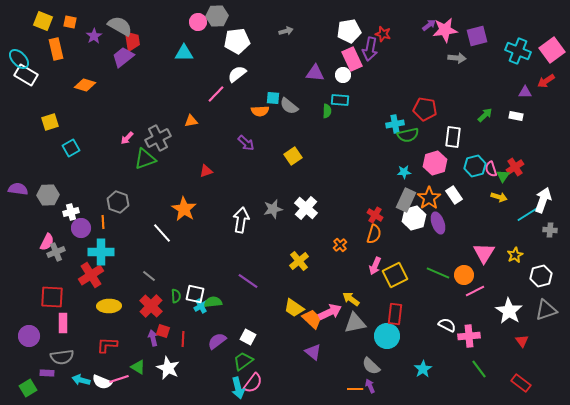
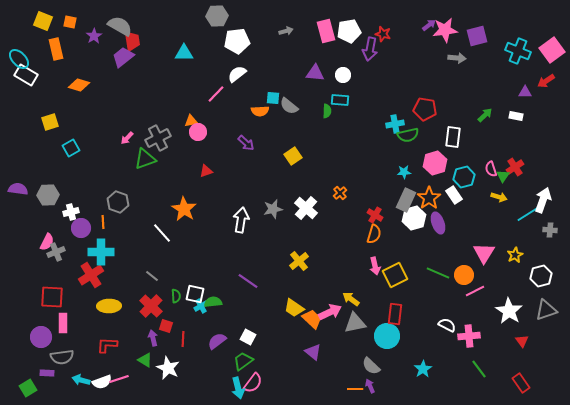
pink circle at (198, 22): moved 110 px down
pink rectangle at (352, 59): moved 26 px left, 28 px up; rotated 10 degrees clockwise
orange diamond at (85, 85): moved 6 px left
cyan hexagon at (475, 166): moved 11 px left, 11 px down
orange cross at (340, 245): moved 52 px up
pink arrow at (375, 266): rotated 36 degrees counterclockwise
gray line at (149, 276): moved 3 px right
red square at (163, 331): moved 3 px right, 5 px up
purple circle at (29, 336): moved 12 px right, 1 px down
green triangle at (138, 367): moved 7 px right, 7 px up
white semicircle at (102, 382): rotated 42 degrees counterclockwise
red rectangle at (521, 383): rotated 18 degrees clockwise
